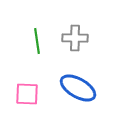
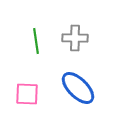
green line: moved 1 px left
blue ellipse: rotated 15 degrees clockwise
